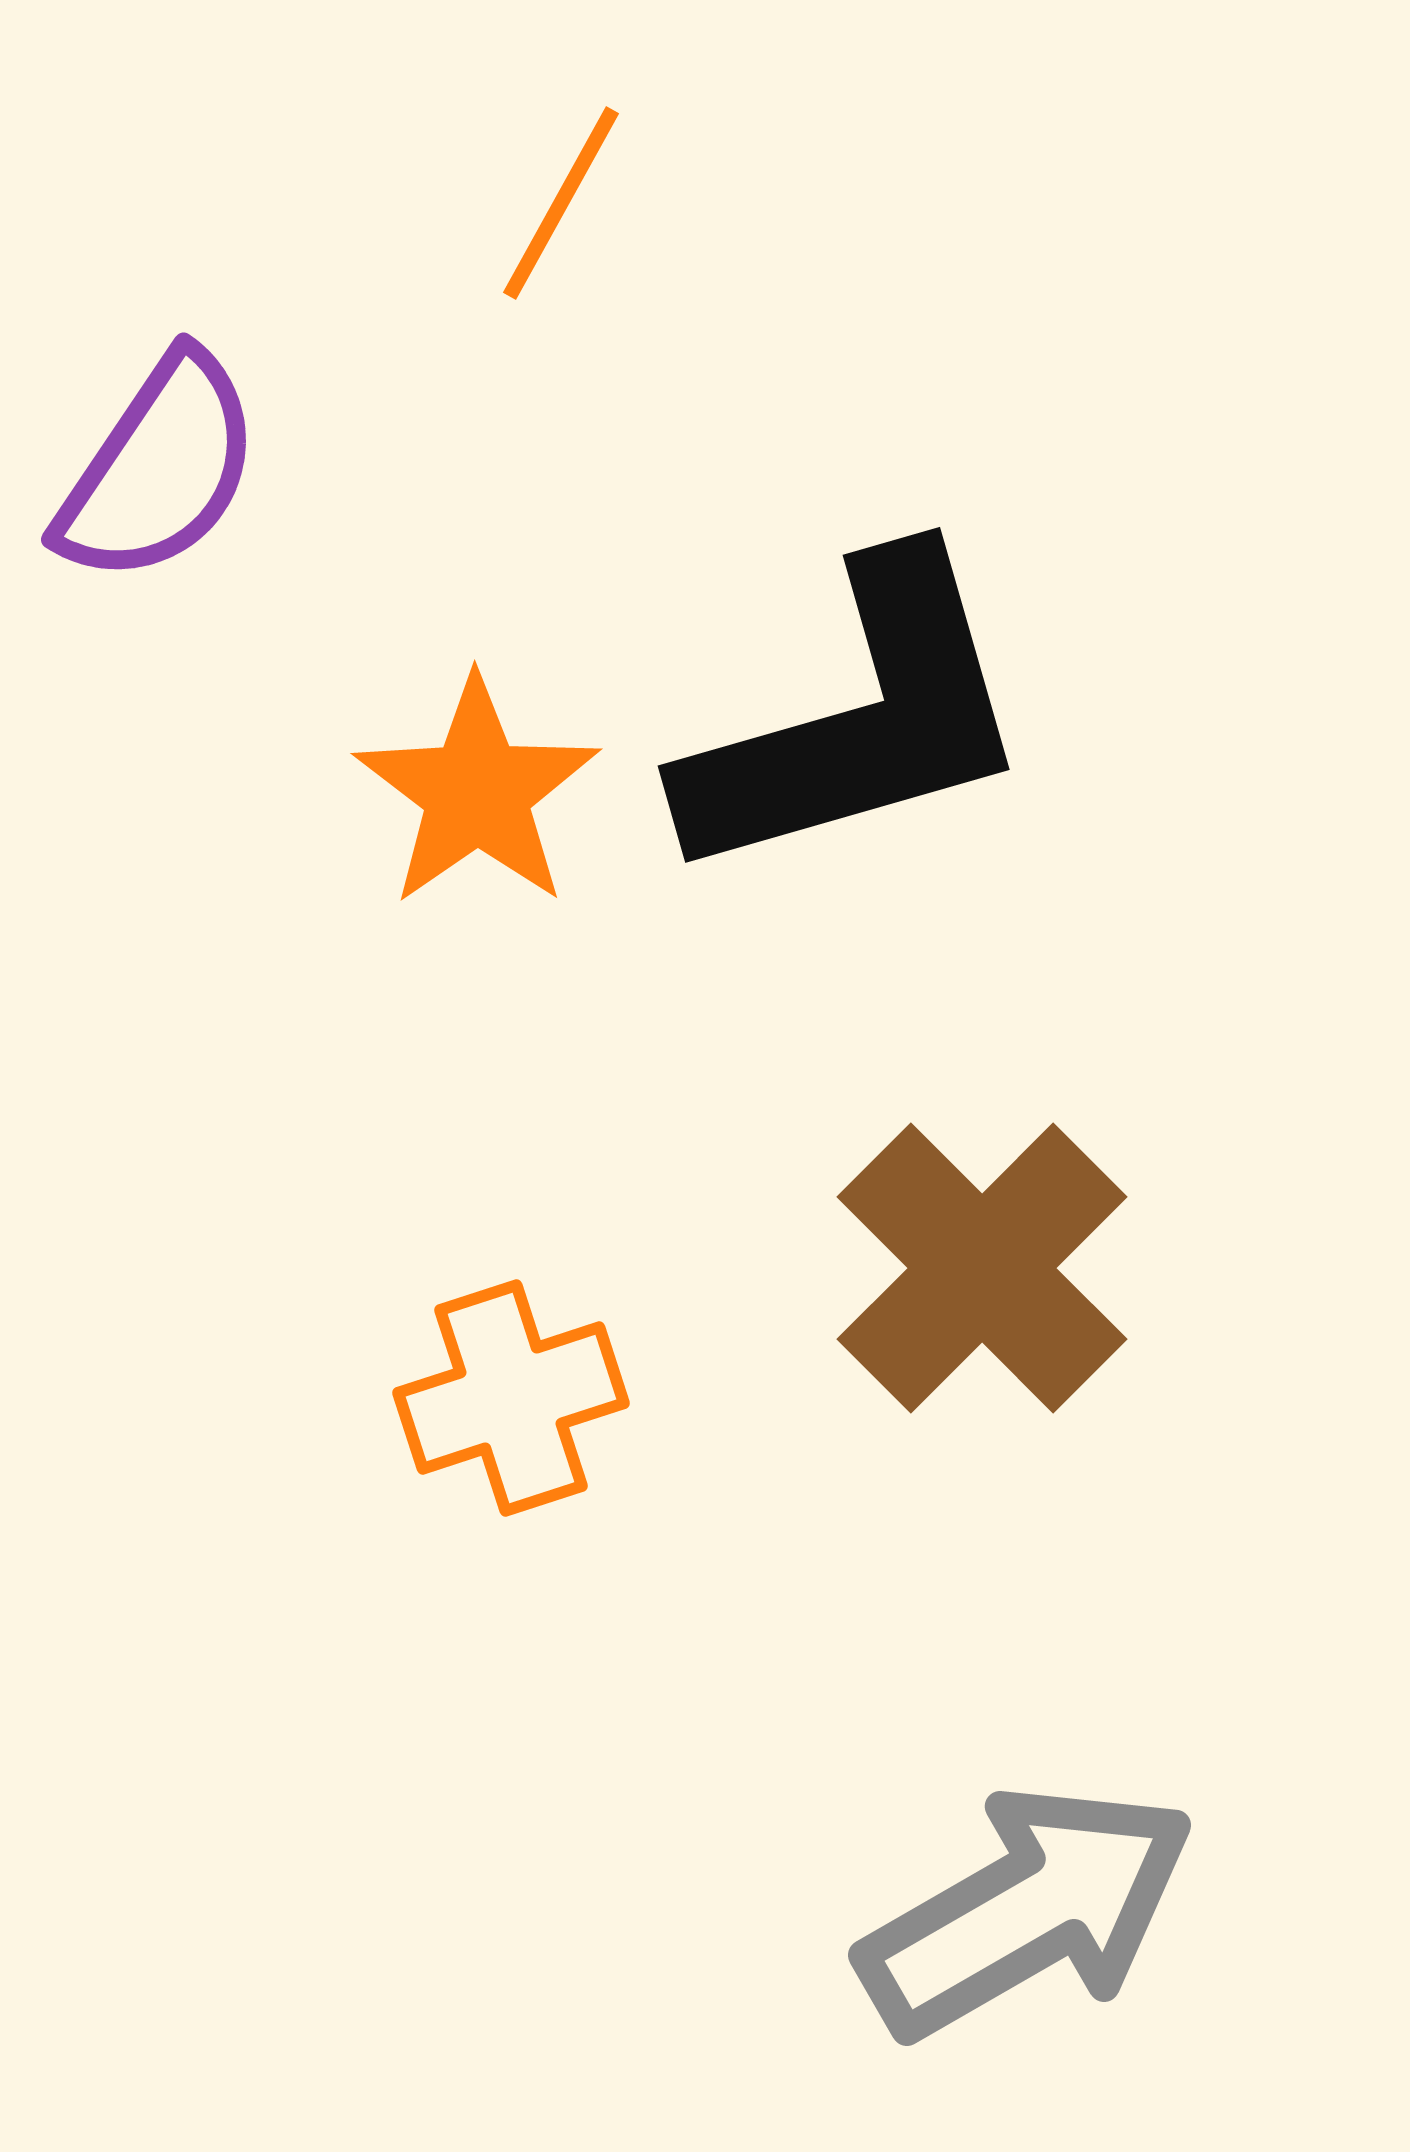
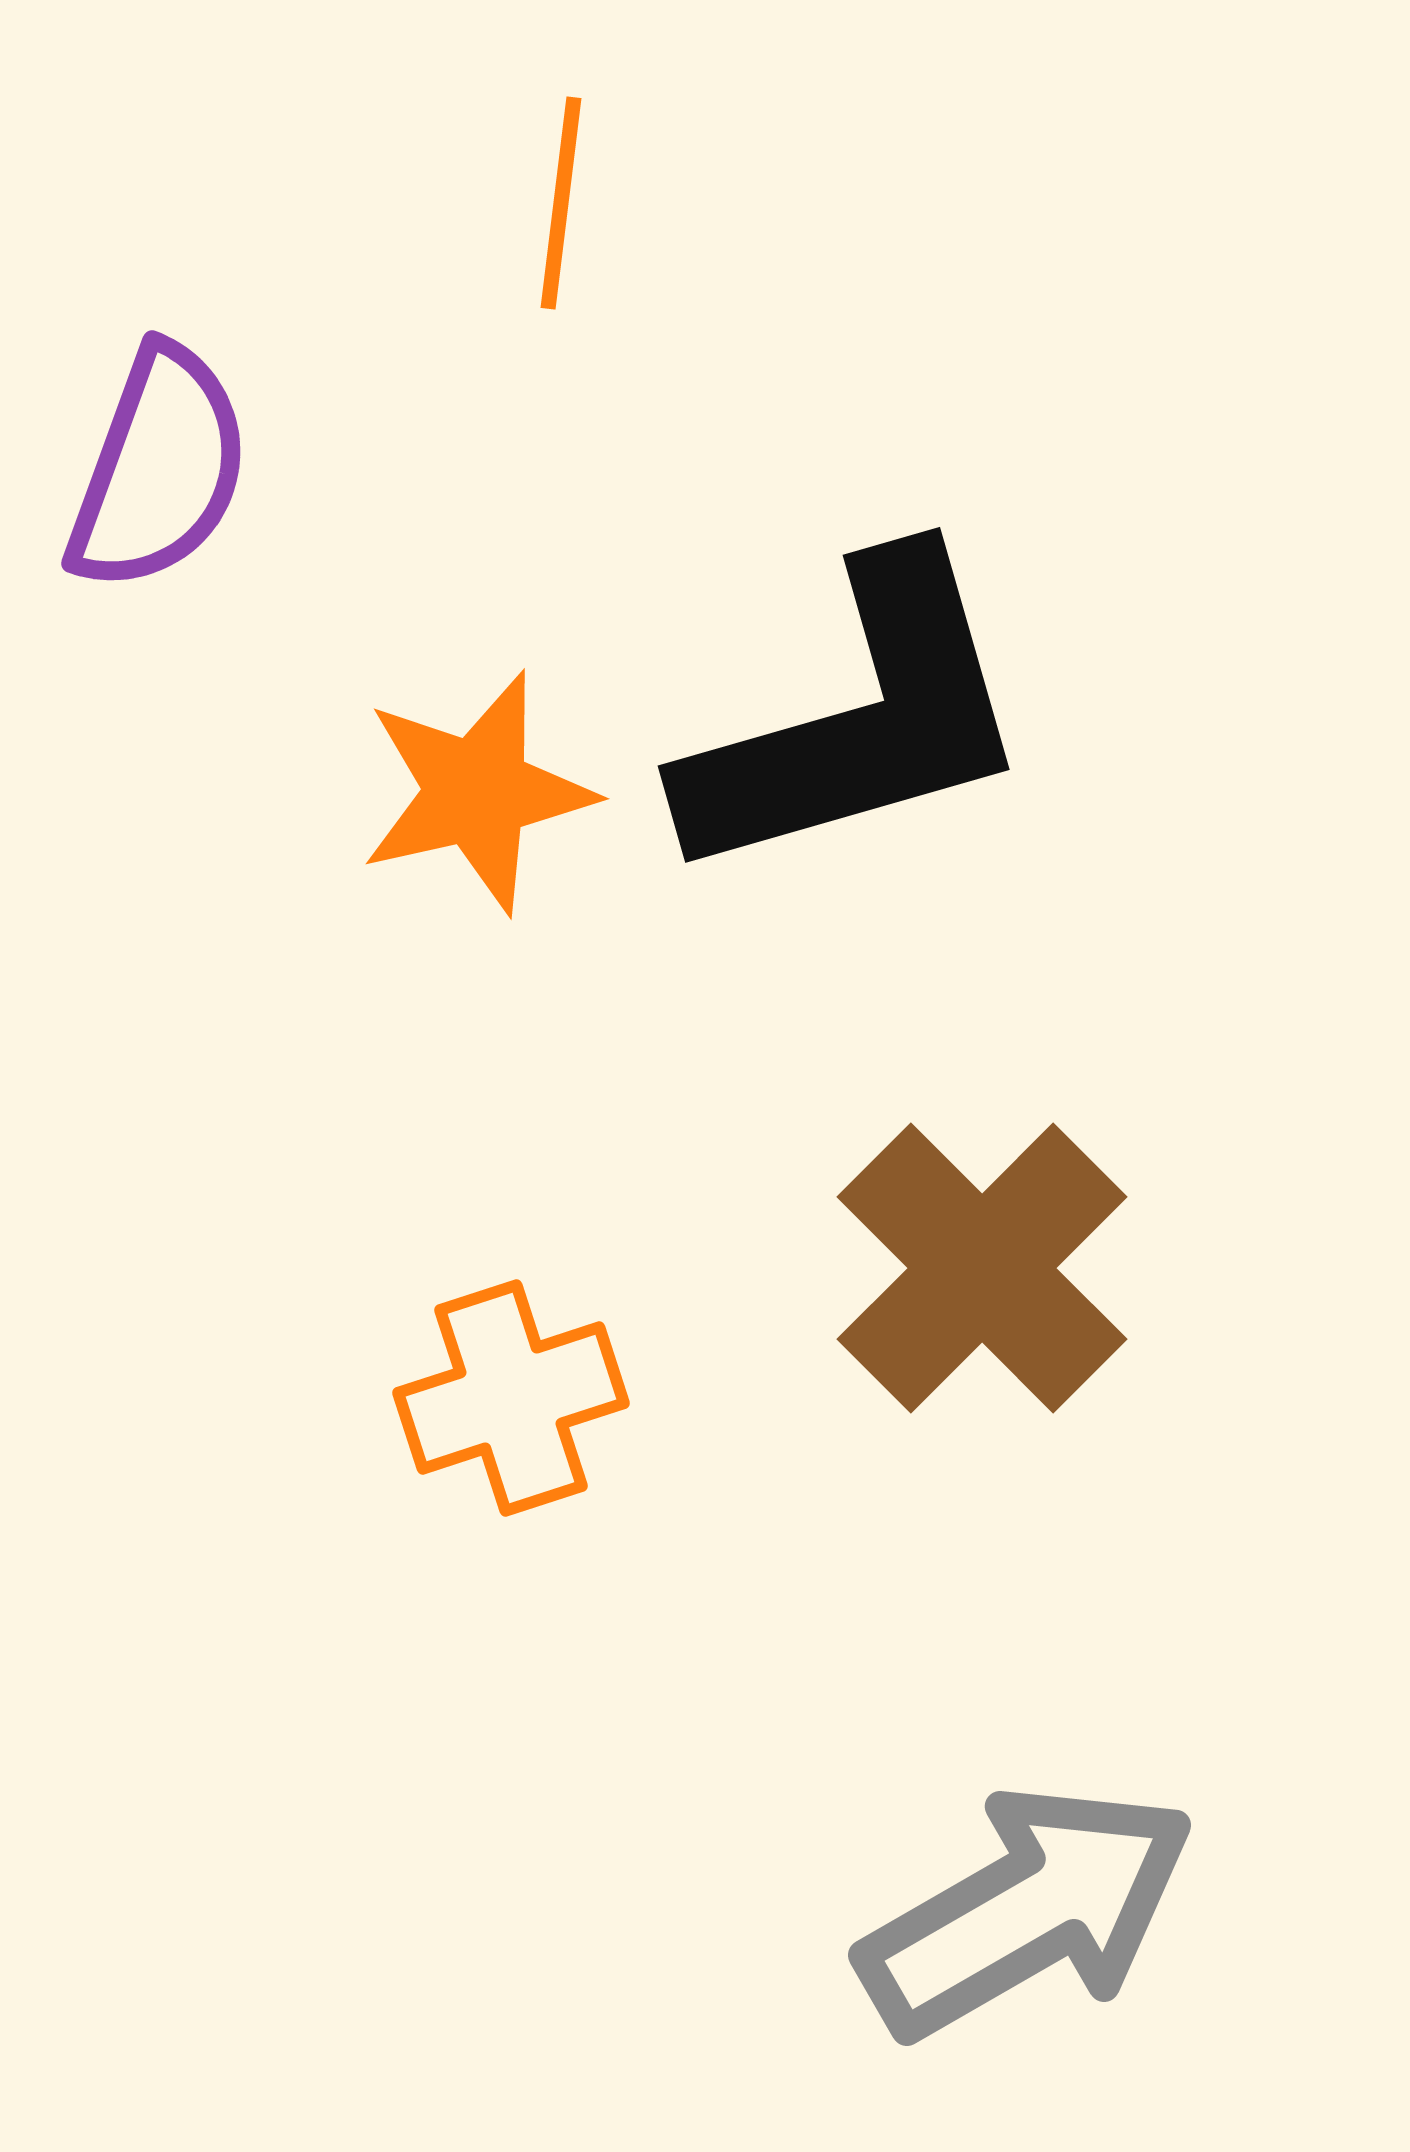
orange line: rotated 22 degrees counterclockwise
purple semicircle: rotated 14 degrees counterclockwise
orange star: rotated 22 degrees clockwise
